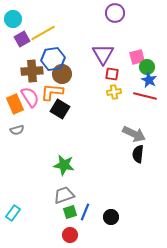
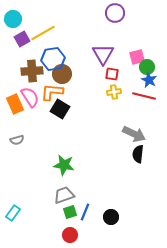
red line: moved 1 px left
gray semicircle: moved 10 px down
